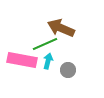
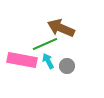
cyan arrow: rotated 42 degrees counterclockwise
gray circle: moved 1 px left, 4 px up
